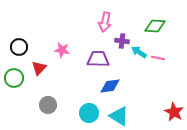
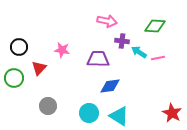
pink arrow: moved 2 px right, 1 px up; rotated 90 degrees counterclockwise
pink line: rotated 24 degrees counterclockwise
gray circle: moved 1 px down
red star: moved 2 px left, 1 px down
